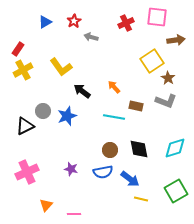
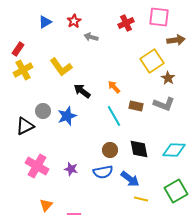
pink square: moved 2 px right
gray L-shape: moved 2 px left, 3 px down
cyan line: moved 1 px up; rotated 50 degrees clockwise
cyan diamond: moved 1 px left, 2 px down; rotated 20 degrees clockwise
pink cross: moved 10 px right, 6 px up; rotated 35 degrees counterclockwise
